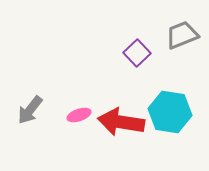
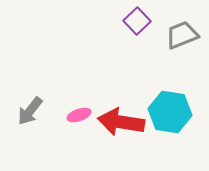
purple square: moved 32 px up
gray arrow: moved 1 px down
